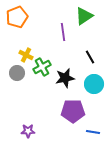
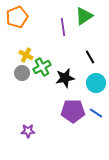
purple line: moved 5 px up
gray circle: moved 5 px right
cyan circle: moved 2 px right, 1 px up
blue line: moved 3 px right, 19 px up; rotated 24 degrees clockwise
